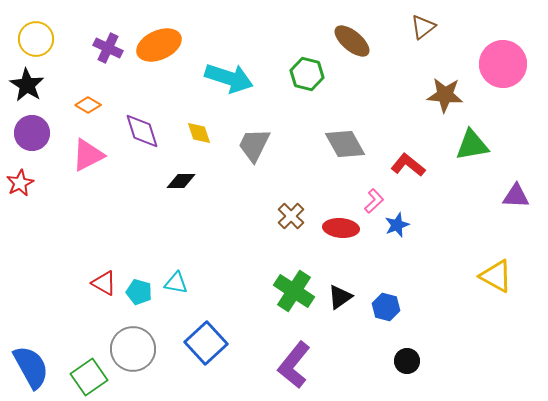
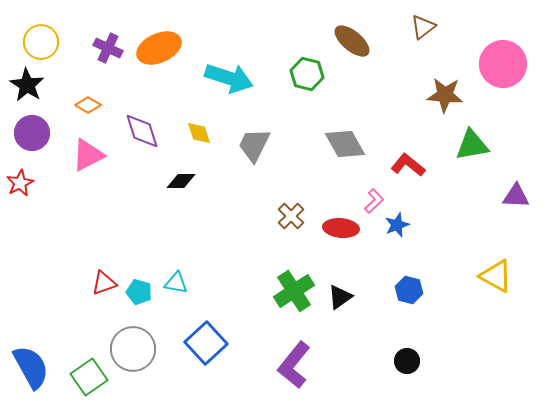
yellow circle: moved 5 px right, 3 px down
orange ellipse: moved 3 px down
red triangle: rotated 48 degrees counterclockwise
green cross: rotated 24 degrees clockwise
blue hexagon: moved 23 px right, 17 px up
